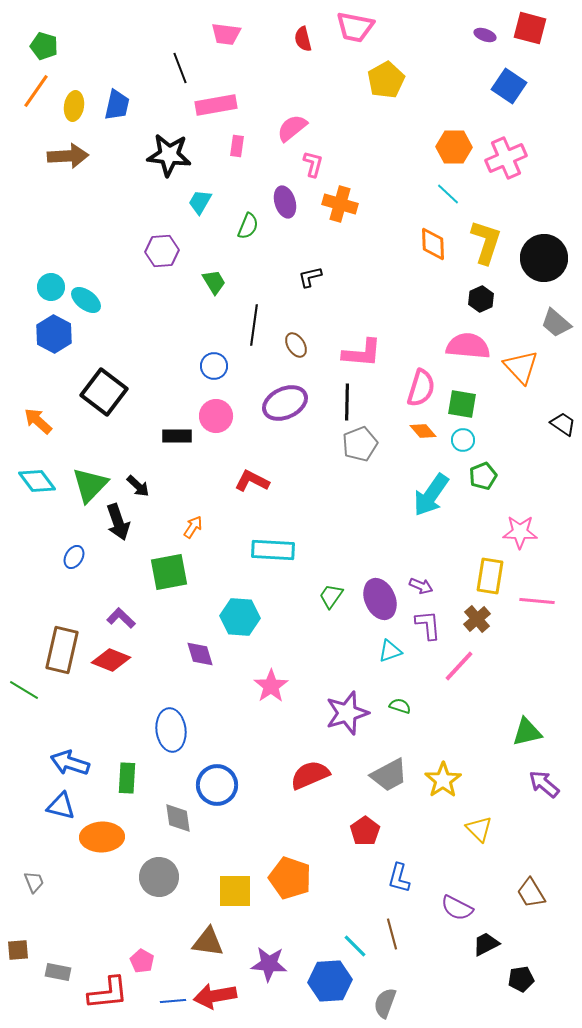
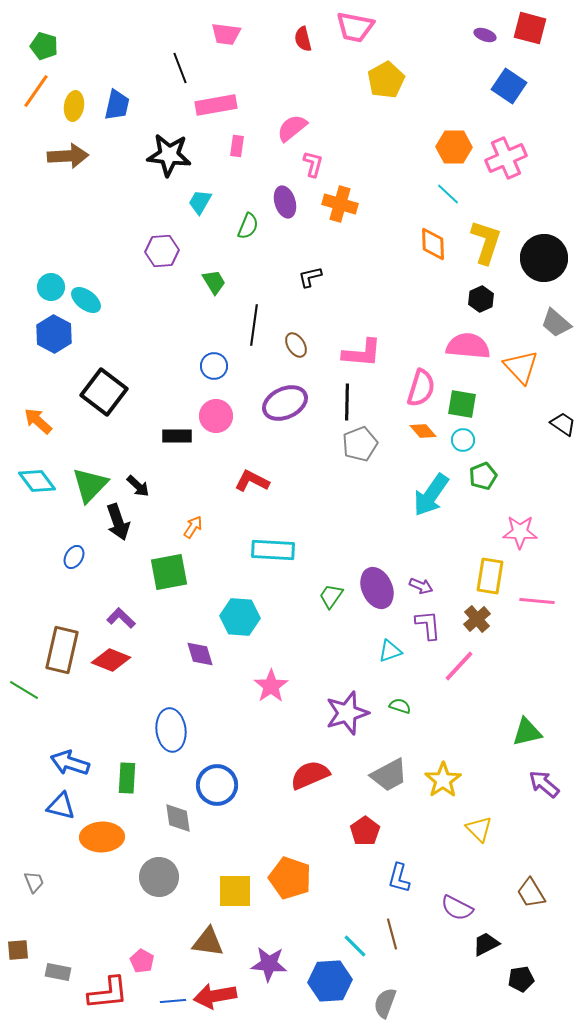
purple ellipse at (380, 599): moved 3 px left, 11 px up
